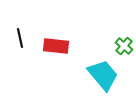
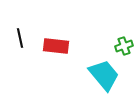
green cross: rotated 30 degrees clockwise
cyan trapezoid: moved 1 px right
